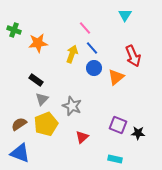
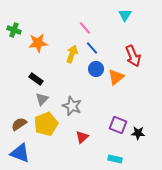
blue circle: moved 2 px right, 1 px down
black rectangle: moved 1 px up
